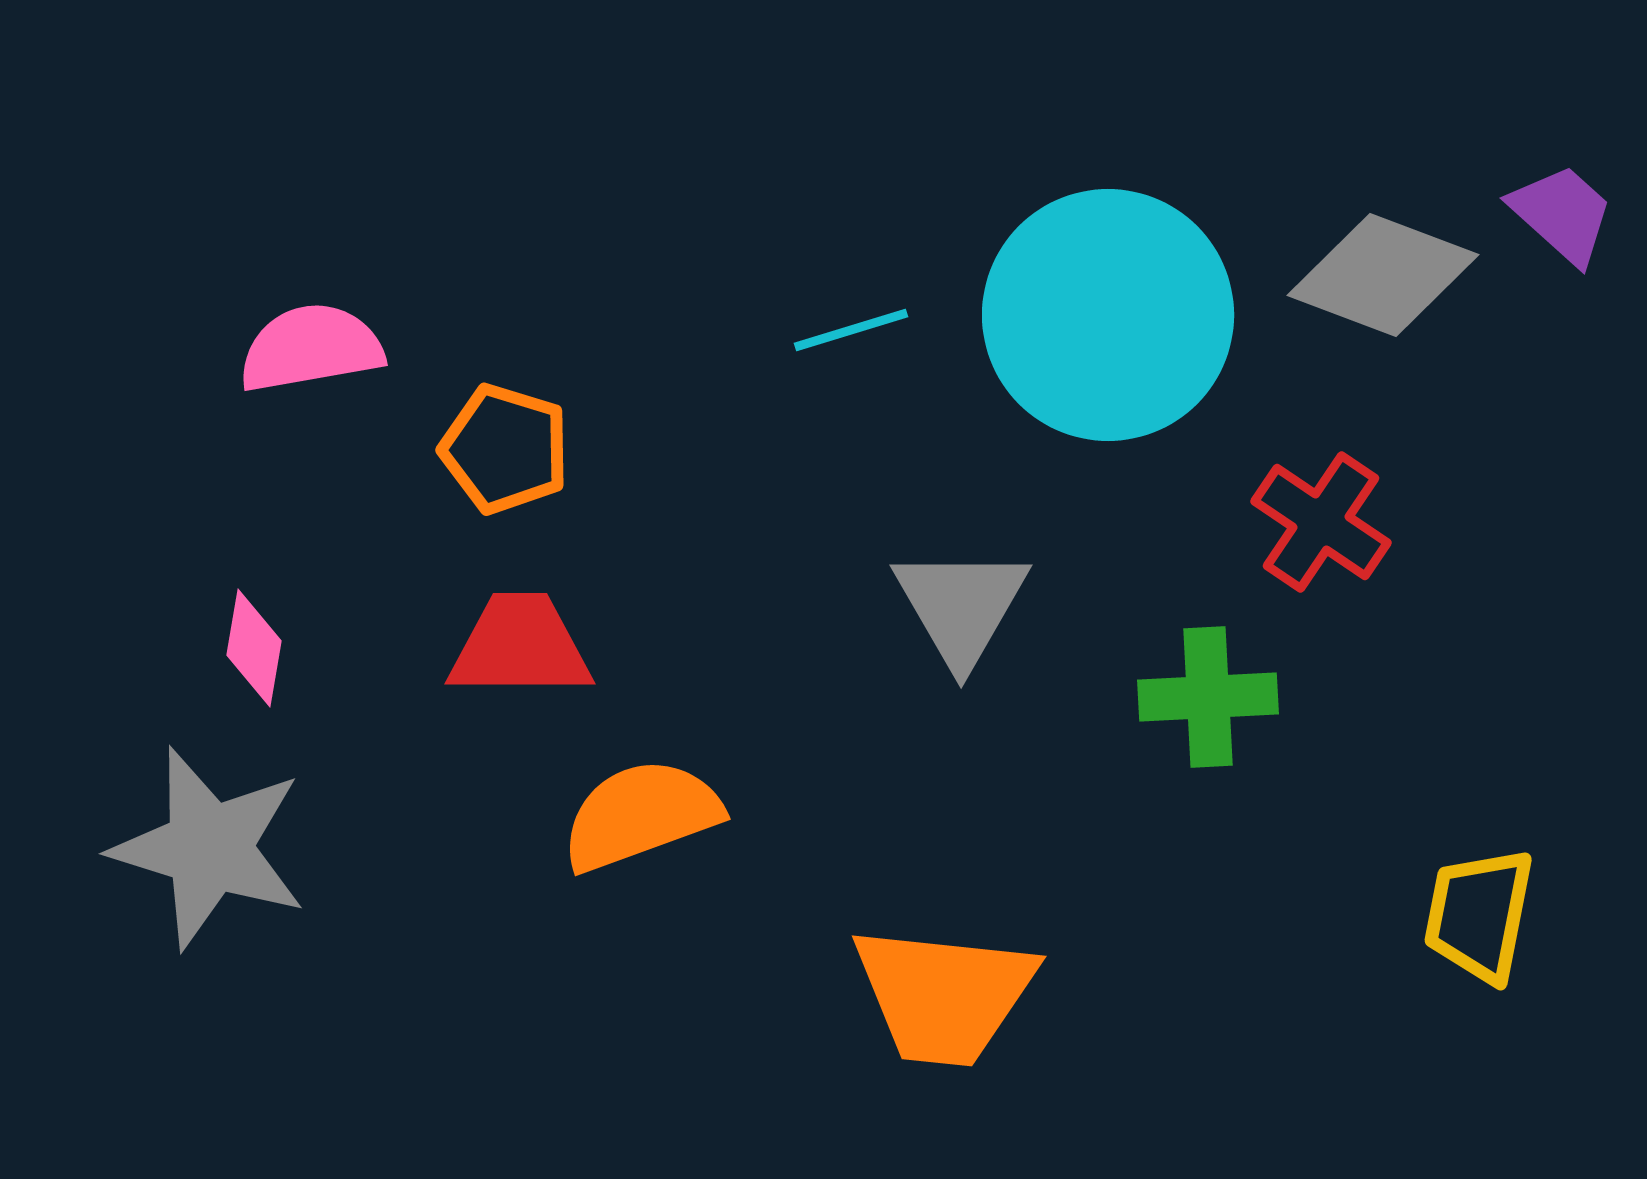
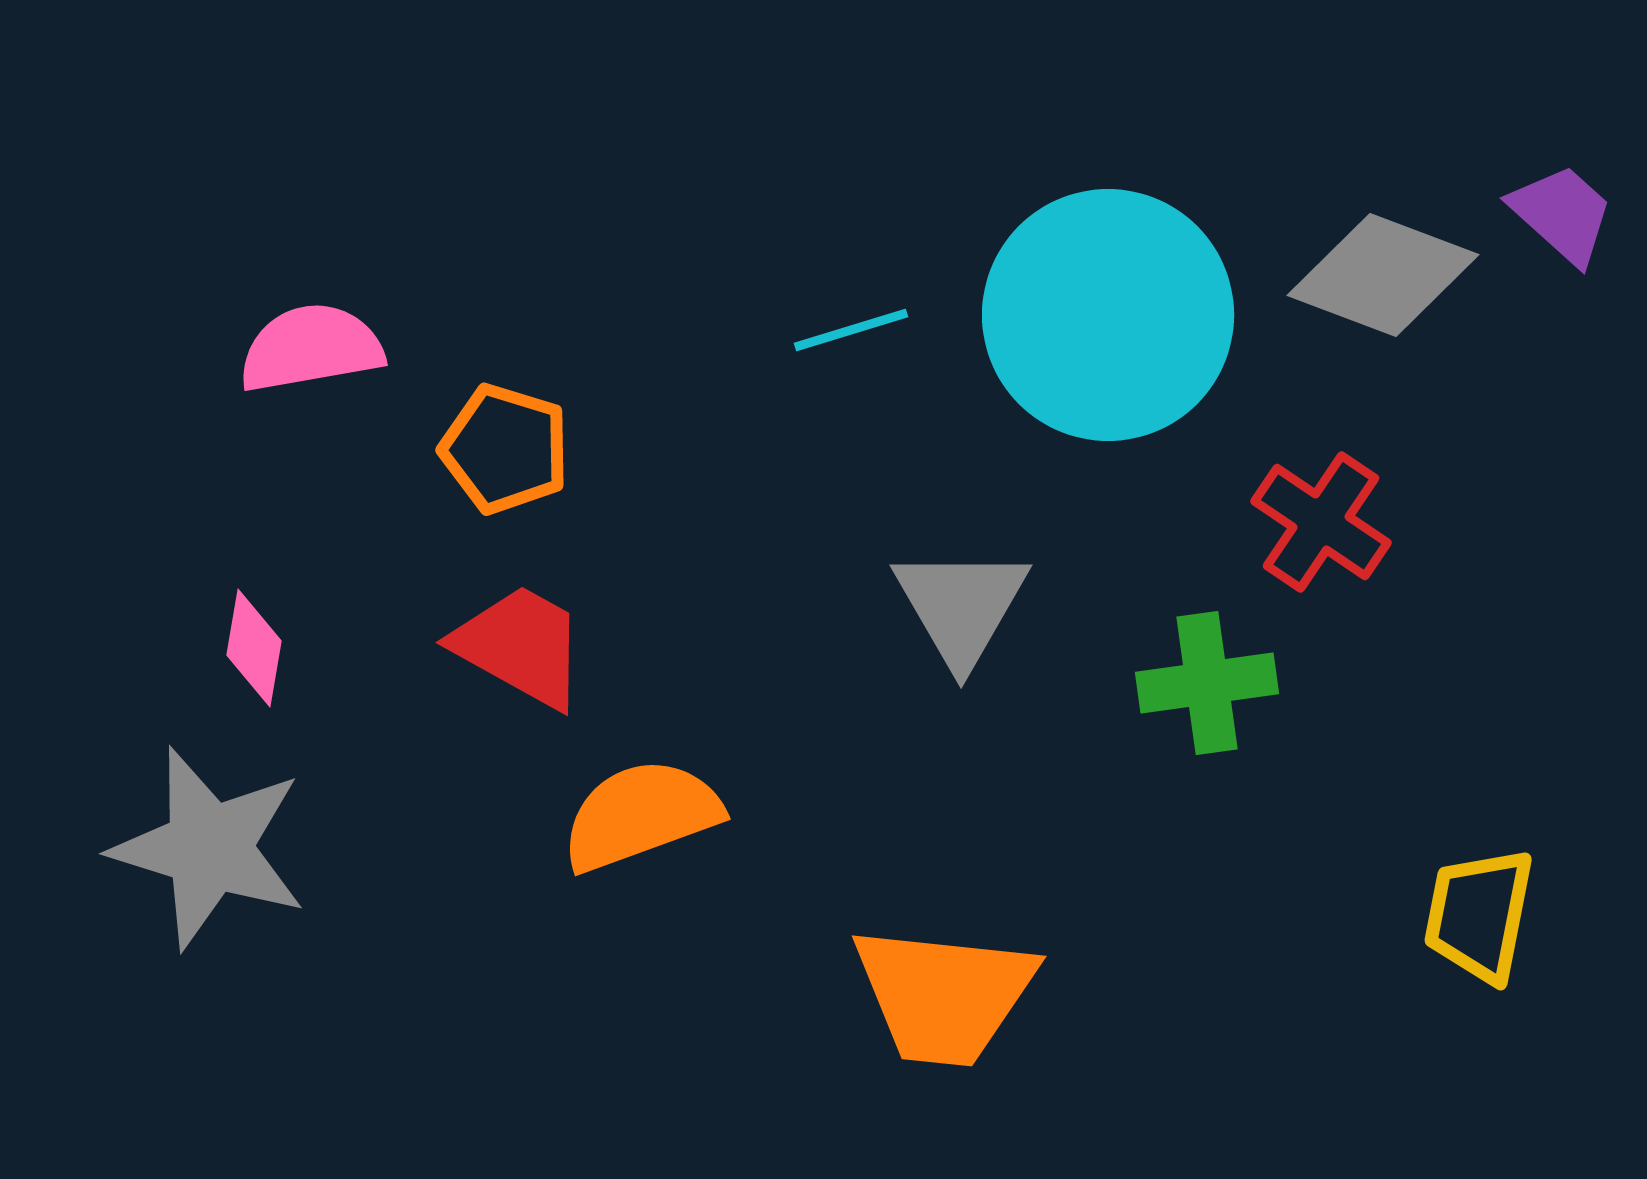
red trapezoid: rotated 29 degrees clockwise
green cross: moved 1 px left, 14 px up; rotated 5 degrees counterclockwise
